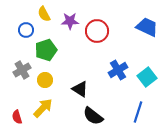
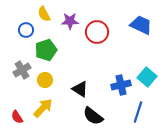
blue trapezoid: moved 6 px left, 2 px up
red circle: moved 1 px down
blue cross: moved 3 px right, 15 px down; rotated 18 degrees clockwise
cyan square: rotated 12 degrees counterclockwise
red semicircle: rotated 16 degrees counterclockwise
